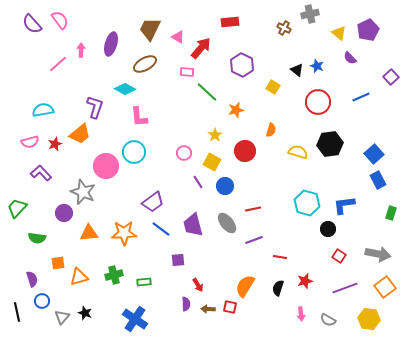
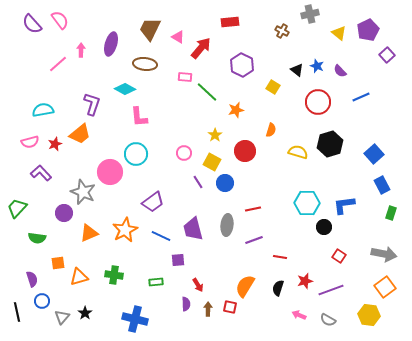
brown cross at (284, 28): moved 2 px left, 3 px down
purple semicircle at (350, 58): moved 10 px left, 13 px down
brown ellipse at (145, 64): rotated 35 degrees clockwise
pink rectangle at (187, 72): moved 2 px left, 5 px down
purple square at (391, 77): moved 4 px left, 22 px up
purple L-shape at (95, 107): moved 3 px left, 3 px up
black hexagon at (330, 144): rotated 10 degrees counterclockwise
cyan circle at (134, 152): moved 2 px right, 2 px down
pink circle at (106, 166): moved 4 px right, 6 px down
blue rectangle at (378, 180): moved 4 px right, 5 px down
blue circle at (225, 186): moved 3 px up
cyan hexagon at (307, 203): rotated 15 degrees counterclockwise
gray ellipse at (227, 223): moved 2 px down; rotated 45 degrees clockwise
purple trapezoid at (193, 225): moved 4 px down
blue line at (161, 229): moved 7 px down; rotated 12 degrees counterclockwise
black circle at (328, 229): moved 4 px left, 2 px up
orange triangle at (89, 233): rotated 18 degrees counterclockwise
orange star at (124, 233): moved 1 px right, 3 px up; rotated 25 degrees counterclockwise
gray arrow at (378, 254): moved 6 px right
green cross at (114, 275): rotated 24 degrees clockwise
green rectangle at (144, 282): moved 12 px right
purple line at (345, 288): moved 14 px left, 2 px down
brown arrow at (208, 309): rotated 88 degrees clockwise
black star at (85, 313): rotated 16 degrees clockwise
pink arrow at (301, 314): moved 2 px left, 1 px down; rotated 120 degrees clockwise
blue cross at (135, 319): rotated 20 degrees counterclockwise
yellow hexagon at (369, 319): moved 4 px up
